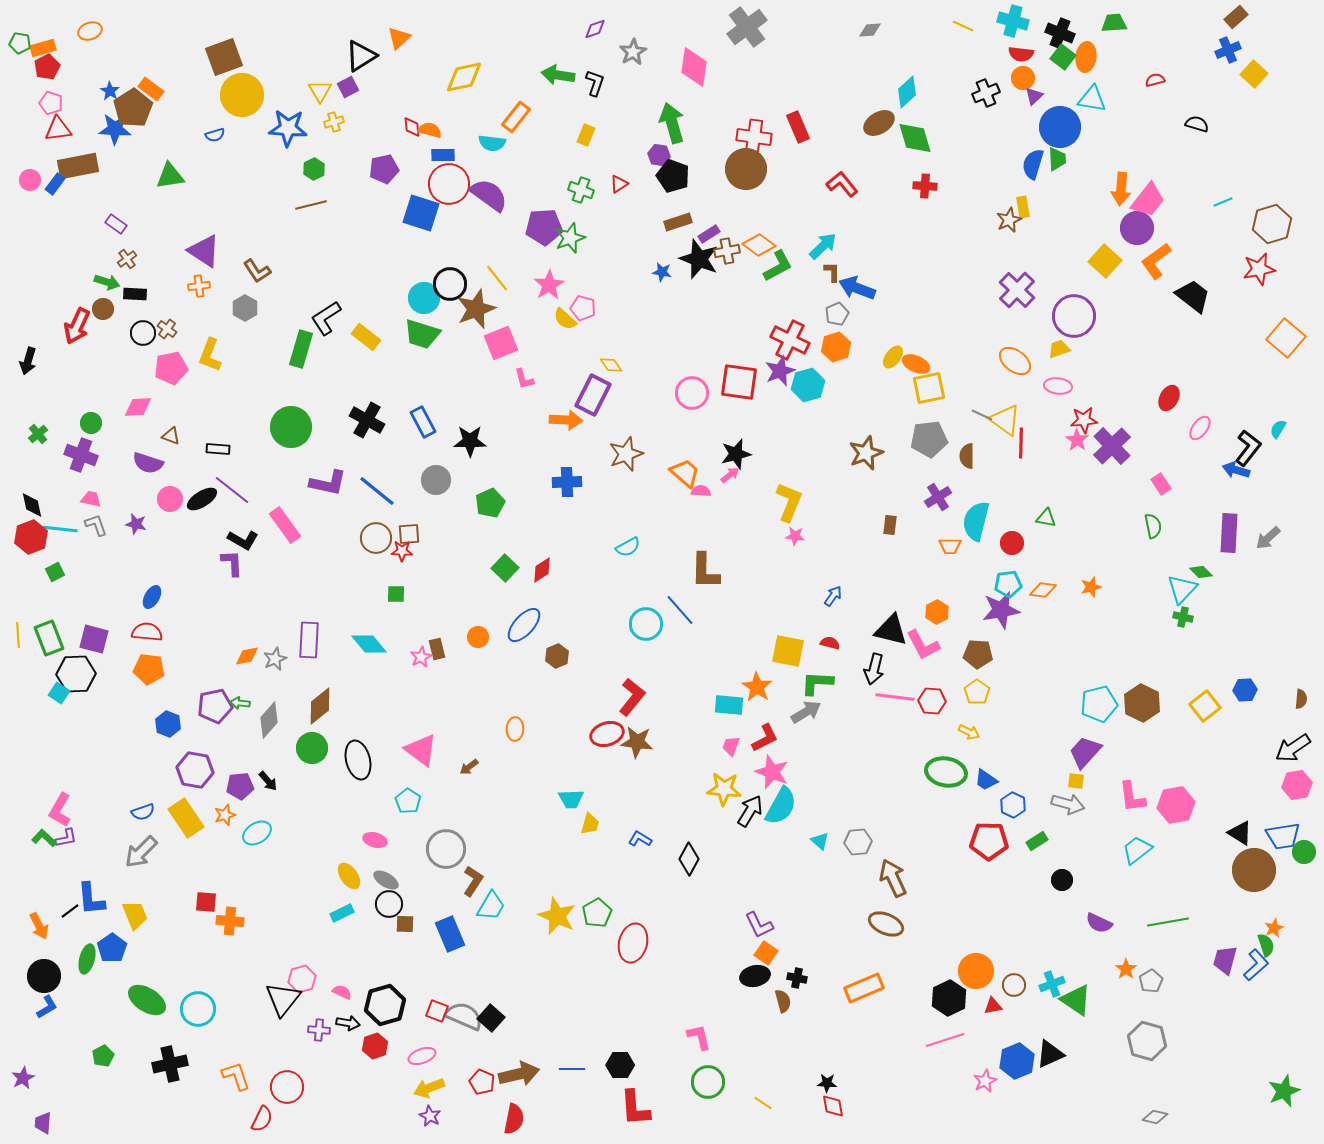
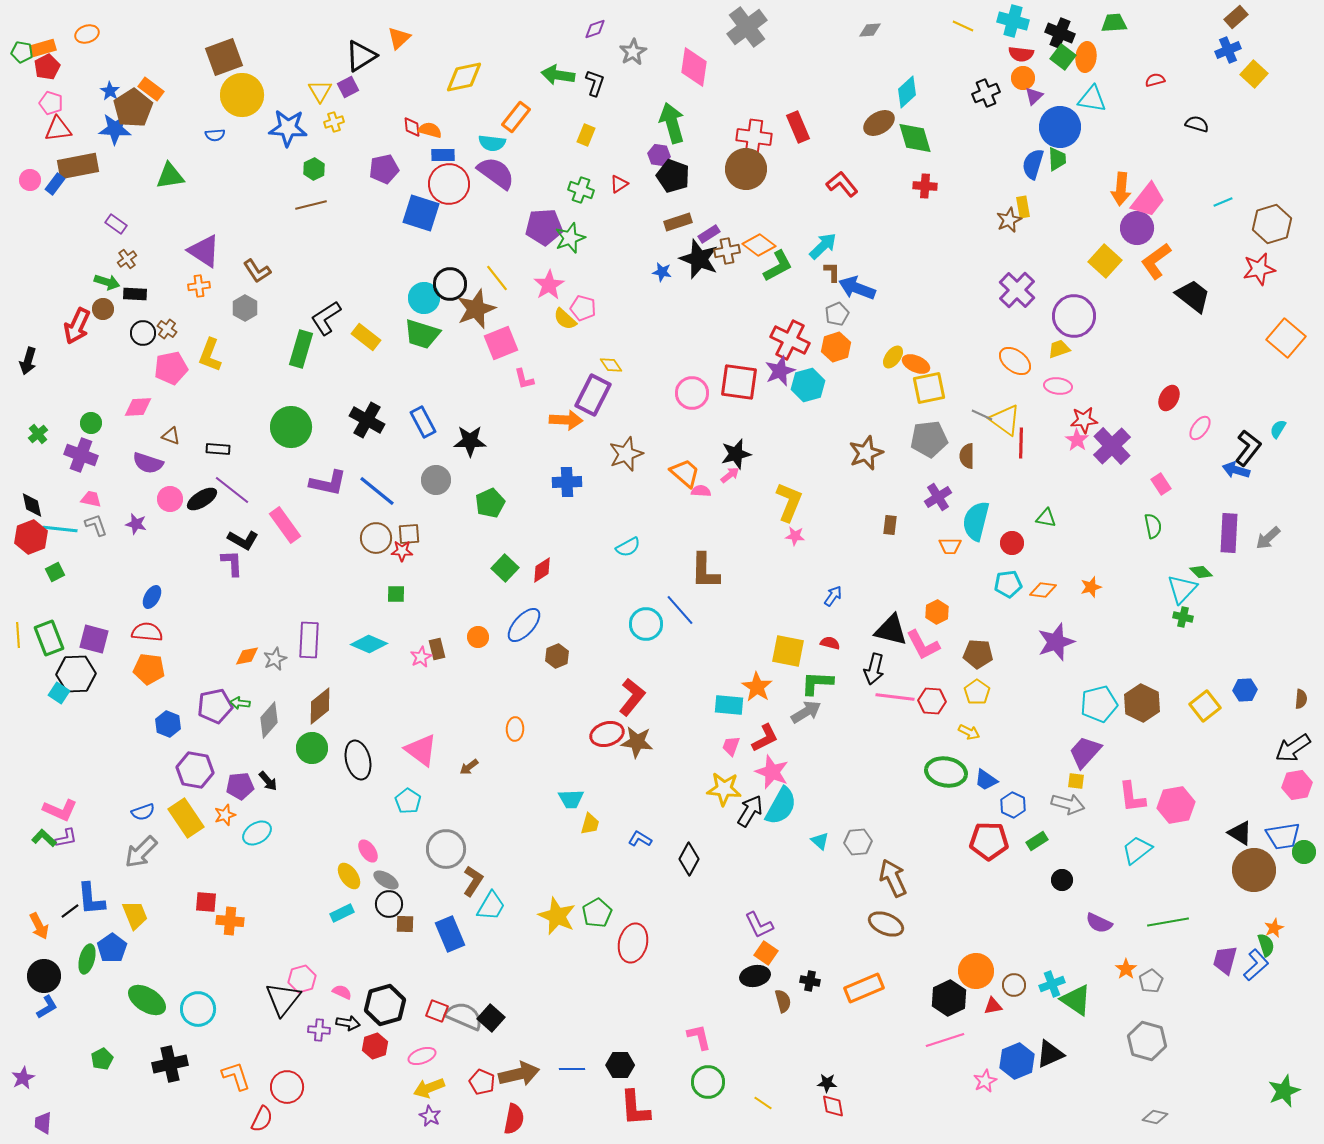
orange ellipse at (90, 31): moved 3 px left, 3 px down
green pentagon at (20, 43): moved 2 px right, 9 px down
blue semicircle at (215, 135): rotated 12 degrees clockwise
purple semicircle at (489, 195): moved 7 px right, 22 px up
purple star at (1001, 610): moved 55 px right, 32 px down; rotated 9 degrees counterclockwise
cyan diamond at (369, 644): rotated 27 degrees counterclockwise
pink L-shape at (60, 810): rotated 96 degrees counterclockwise
pink ellipse at (375, 840): moved 7 px left, 11 px down; rotated 40 degrees clockwise
black cross at (797, 978): moved 13 px right, 3 px down
green pentagon at (103, 1056): moved 1 px left, 3 px down
